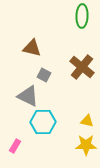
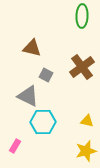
brown cross: rotated 15 degrees clockwise
gray square: moved 2 px right
yellow star: moved 6 px down; rotated 15 degrees counterclockwise
